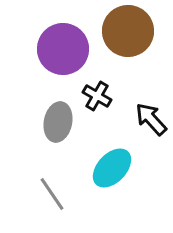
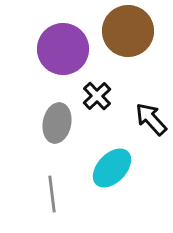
black cross: rotated 16 degrees clockwise
gray ellipse: moved 1 px left, 1 px down
gray line: rotated 27 degrees clockwise
